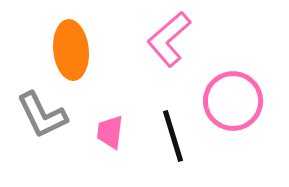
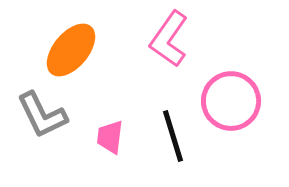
pink L-shape: rotated 14 degrees counterclockwise
orange ellipse: rotated 46 degrees clockwise
pink circle: moved 2 px left
pink trapezoid: moved 5 px down
